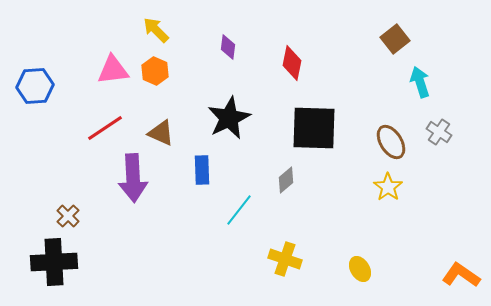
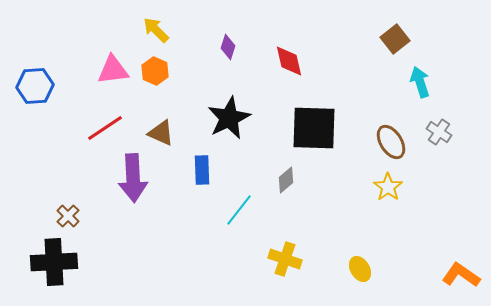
purple diamond: rotated 10 degrees clockwise
red diamond: moved 3 px left, 2 px up; rotated 24 degrees counterclockwise
